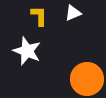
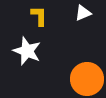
white triangle: moved 10 px right
